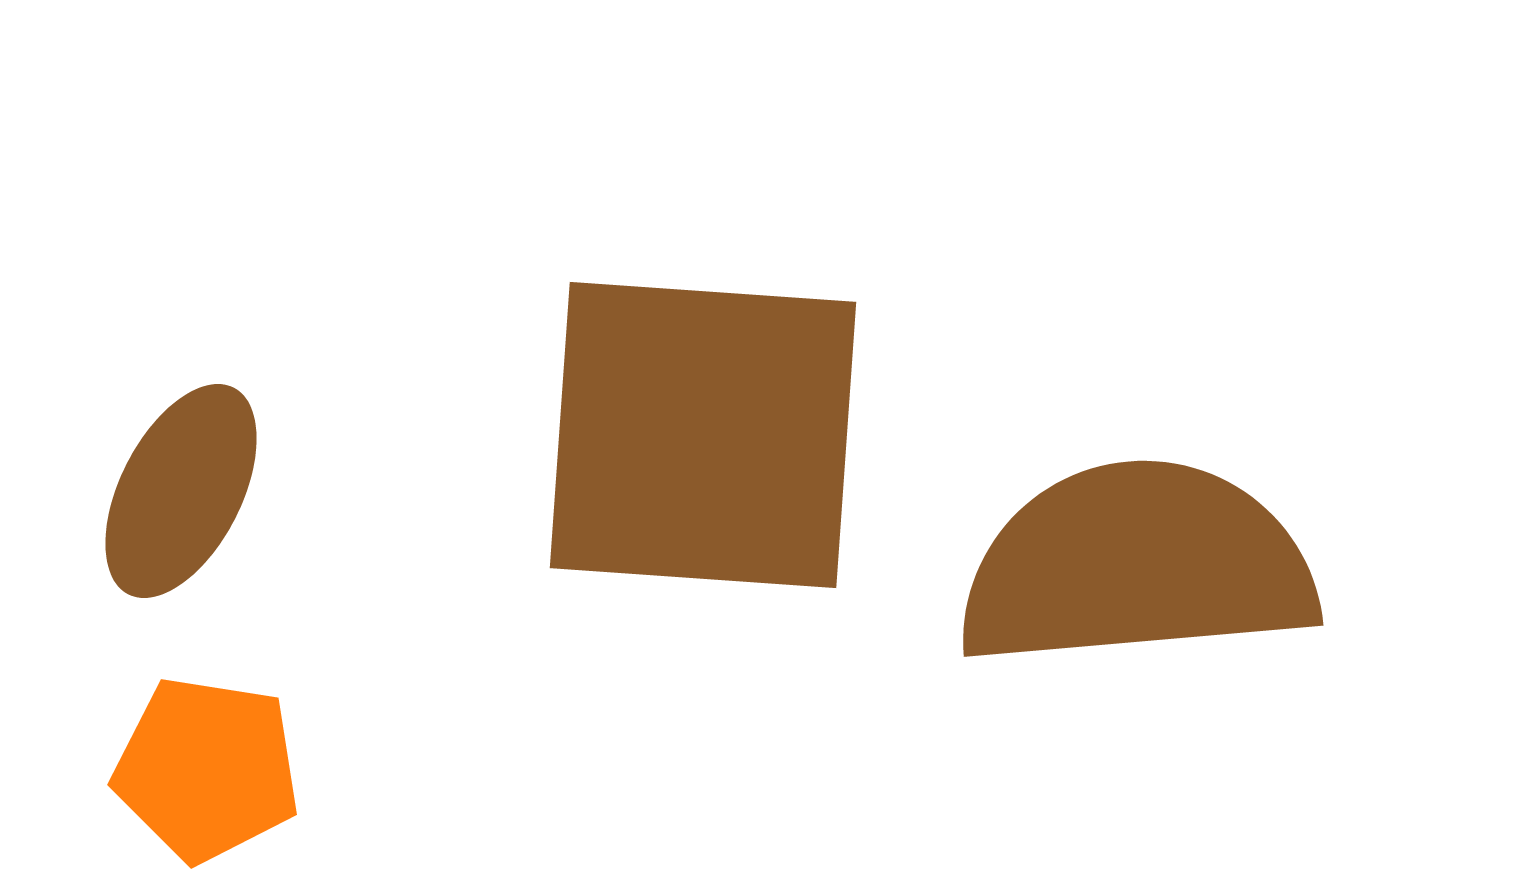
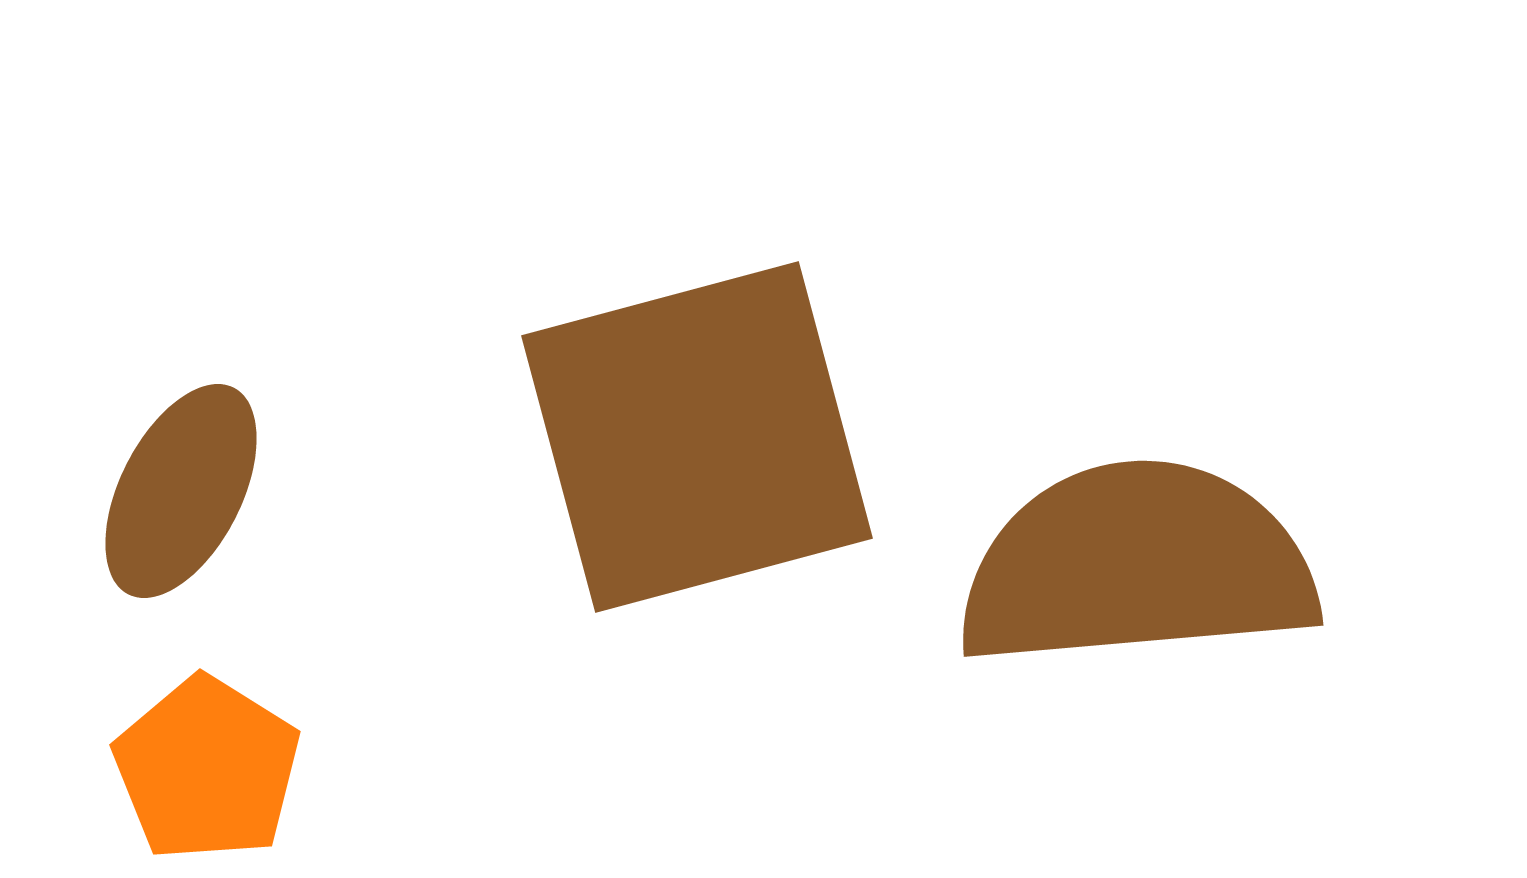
brown square: moved 6 px left, 2 px down; rotated 19 degrees counterclockwise
orange pentagon: rotated 23 degrees clockwise
